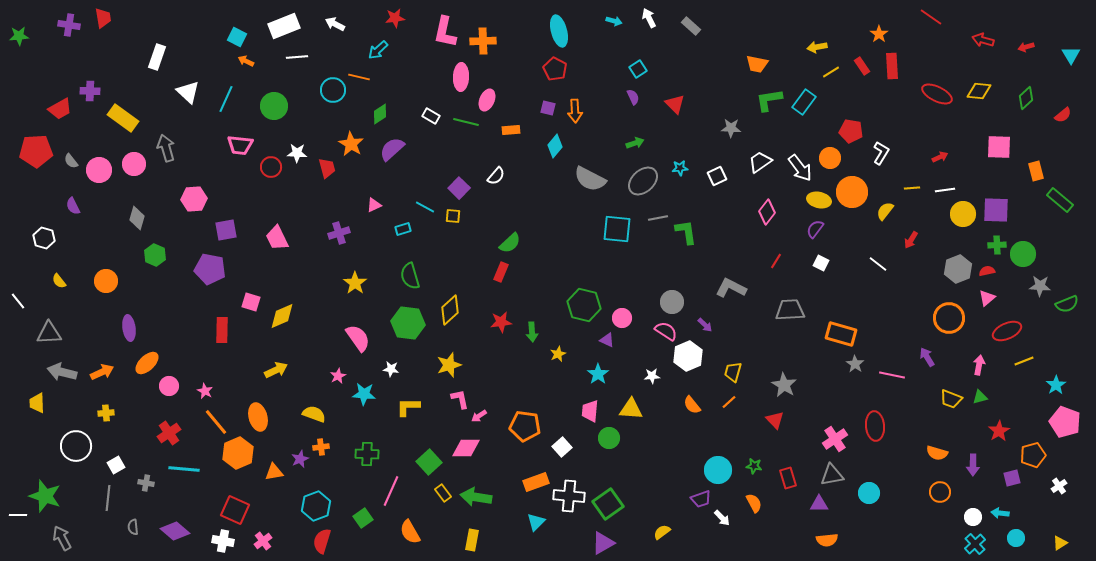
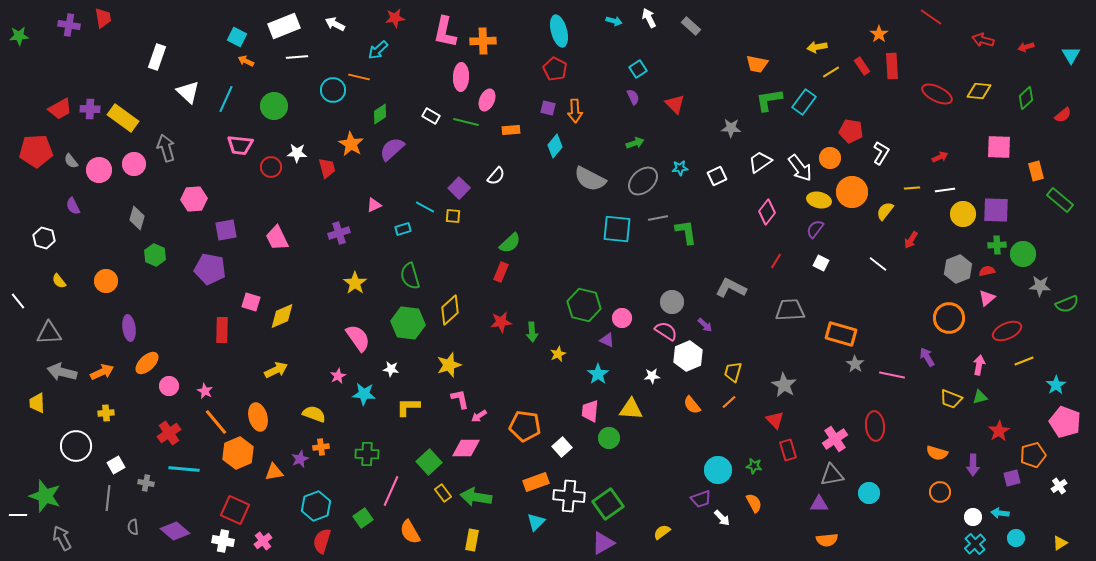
purple cross at (90, 91): moved 18 px down
red rectangle at (788, 478): moved 28 px up
